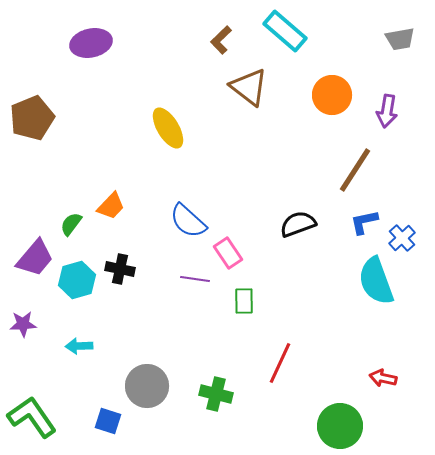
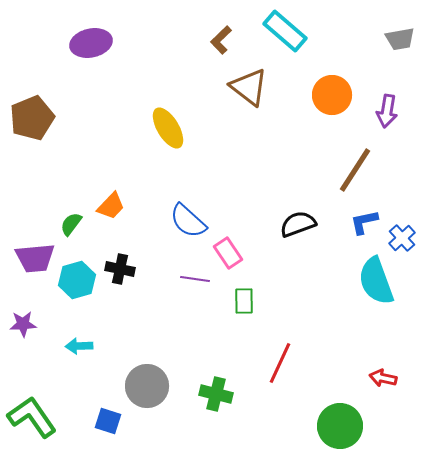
purple trapezoid: rotated 45 degrees clockwise
